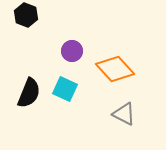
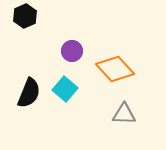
black hexagon: moved 1 px left, 1 px down; rotated 15 degrees clockwise
cyan square: rotated 15 degrees clockwise
gray triangle: rotated 25 degrees counterclockwise
